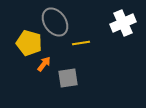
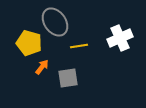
white cross: moved 3 px left, 15 px down
yellow line: moved 2 px left, 3 px down
orange arrow: moved 2 px left, 3 px down
